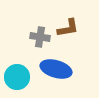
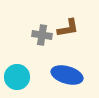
gray cross: moved 2 px right, 2 px up
blue ellipse: moved 11 px right, 6 px down
